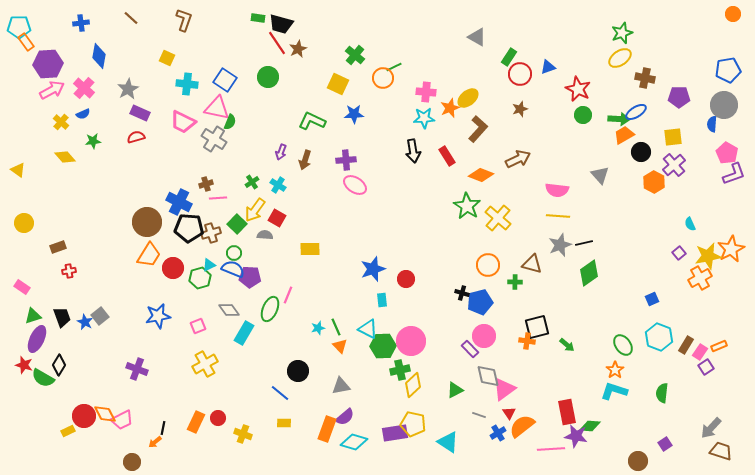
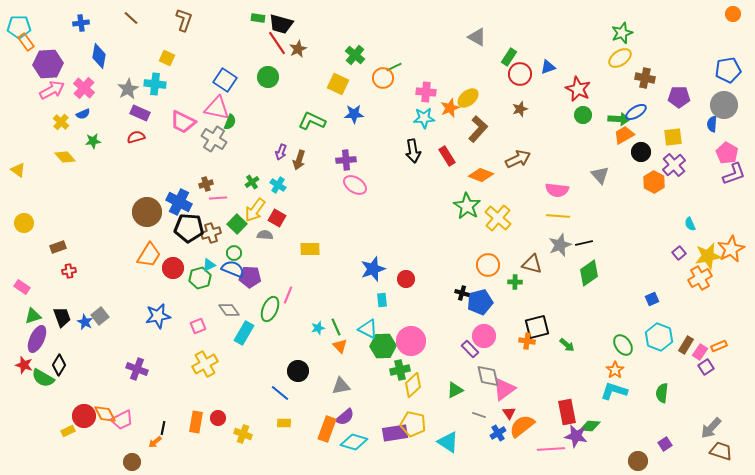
cyan cross at (187, 84): moved 32 px left
brown arrow at (305, 160): moved 6 px left
brown circle at (147, 222): moved 10 px up
orange rectangle at (196, 422): rotated 15 degrees counterclockwise
